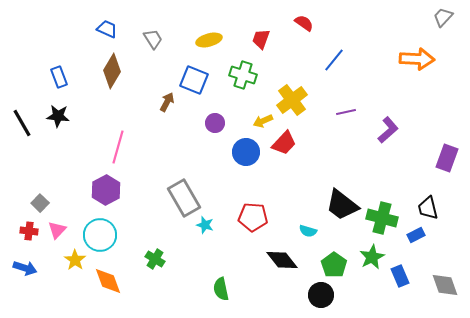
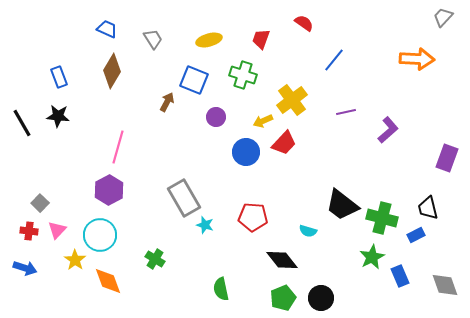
purple circle at (215, 123): moved 1 px right, 6 px up
purple hexagon at (106, 190): moved 3 px right
green pentagon at (334, 265): moved 51 px left, 33 px down; rotated 15 degrees clockwise
black circle at (321, 295): moved 3 px down
